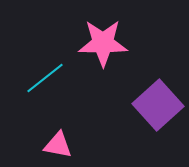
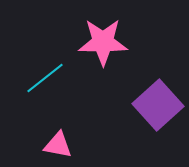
pink star: moved 1 px up
